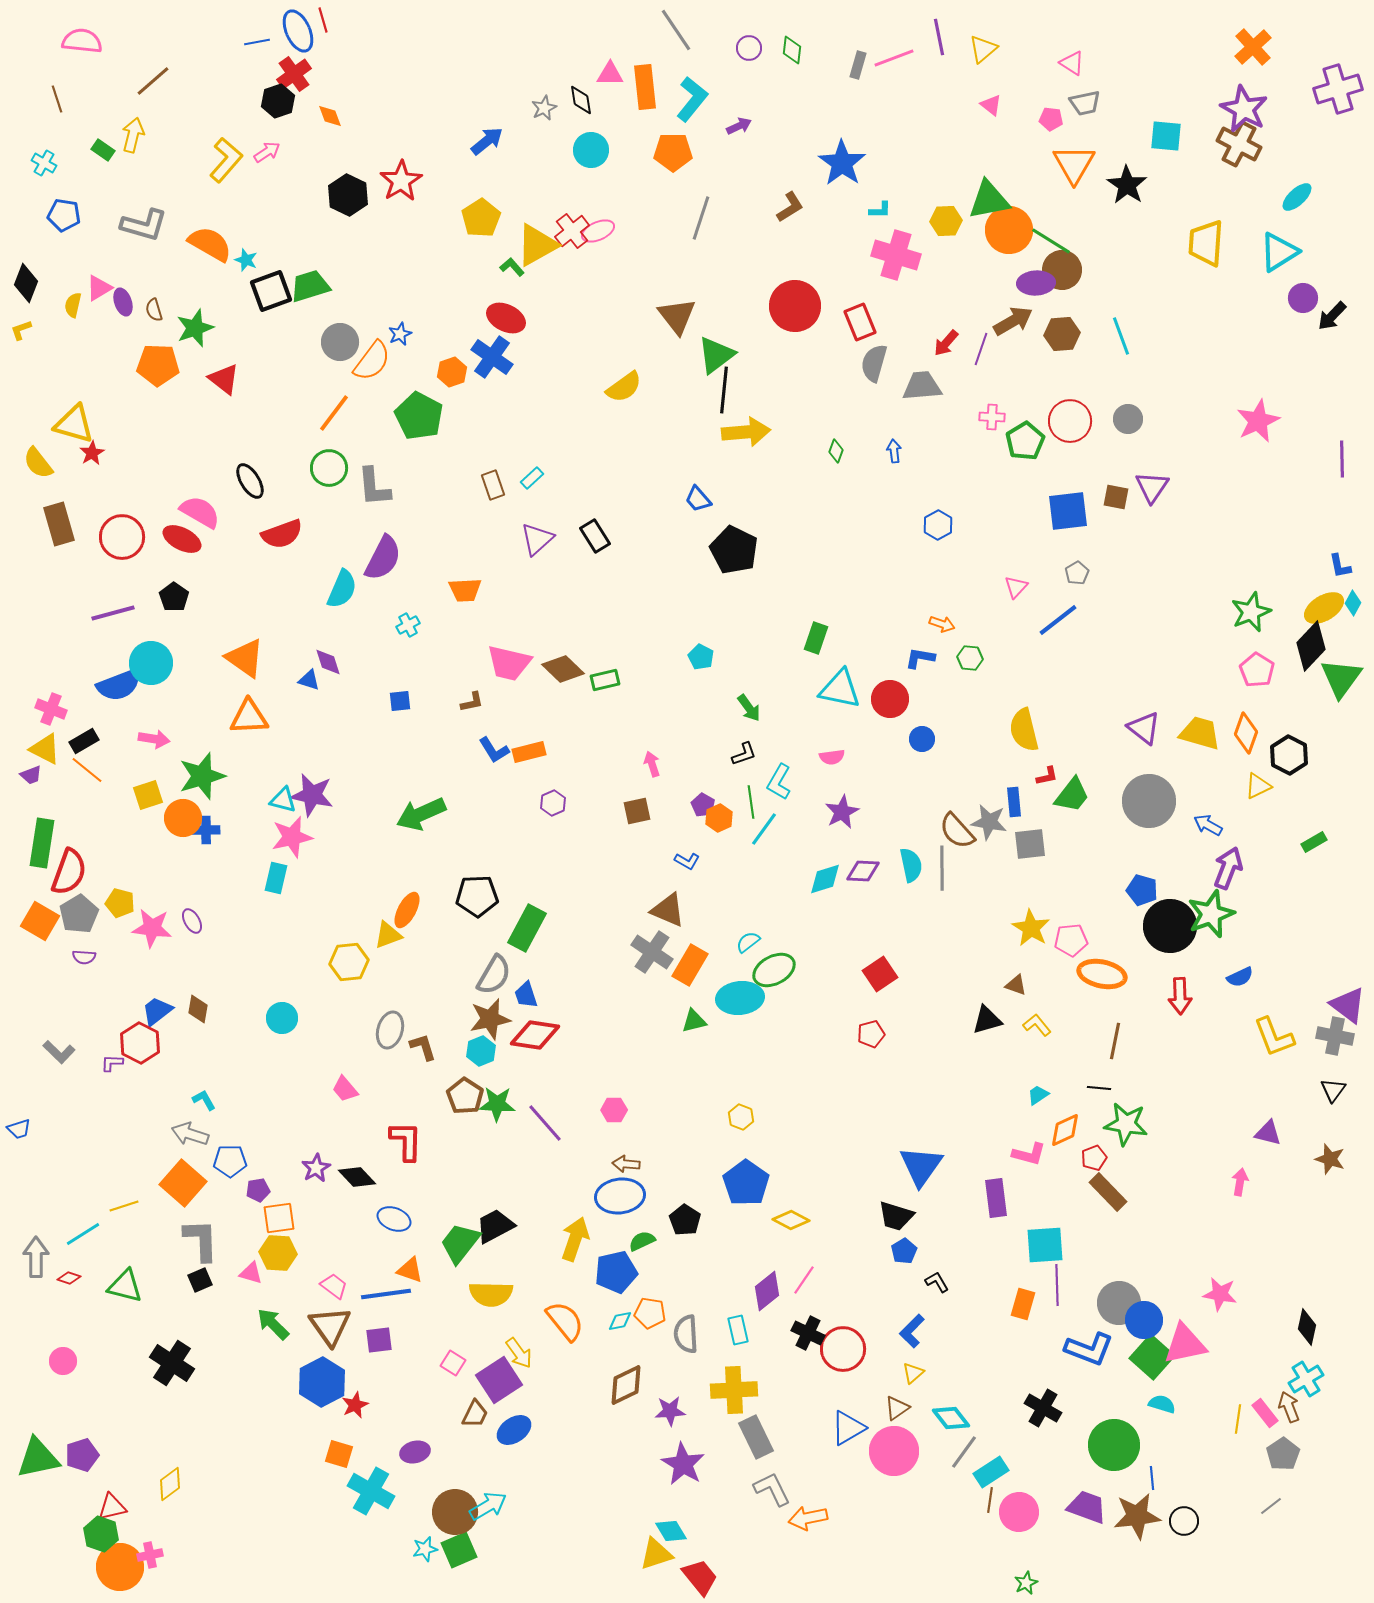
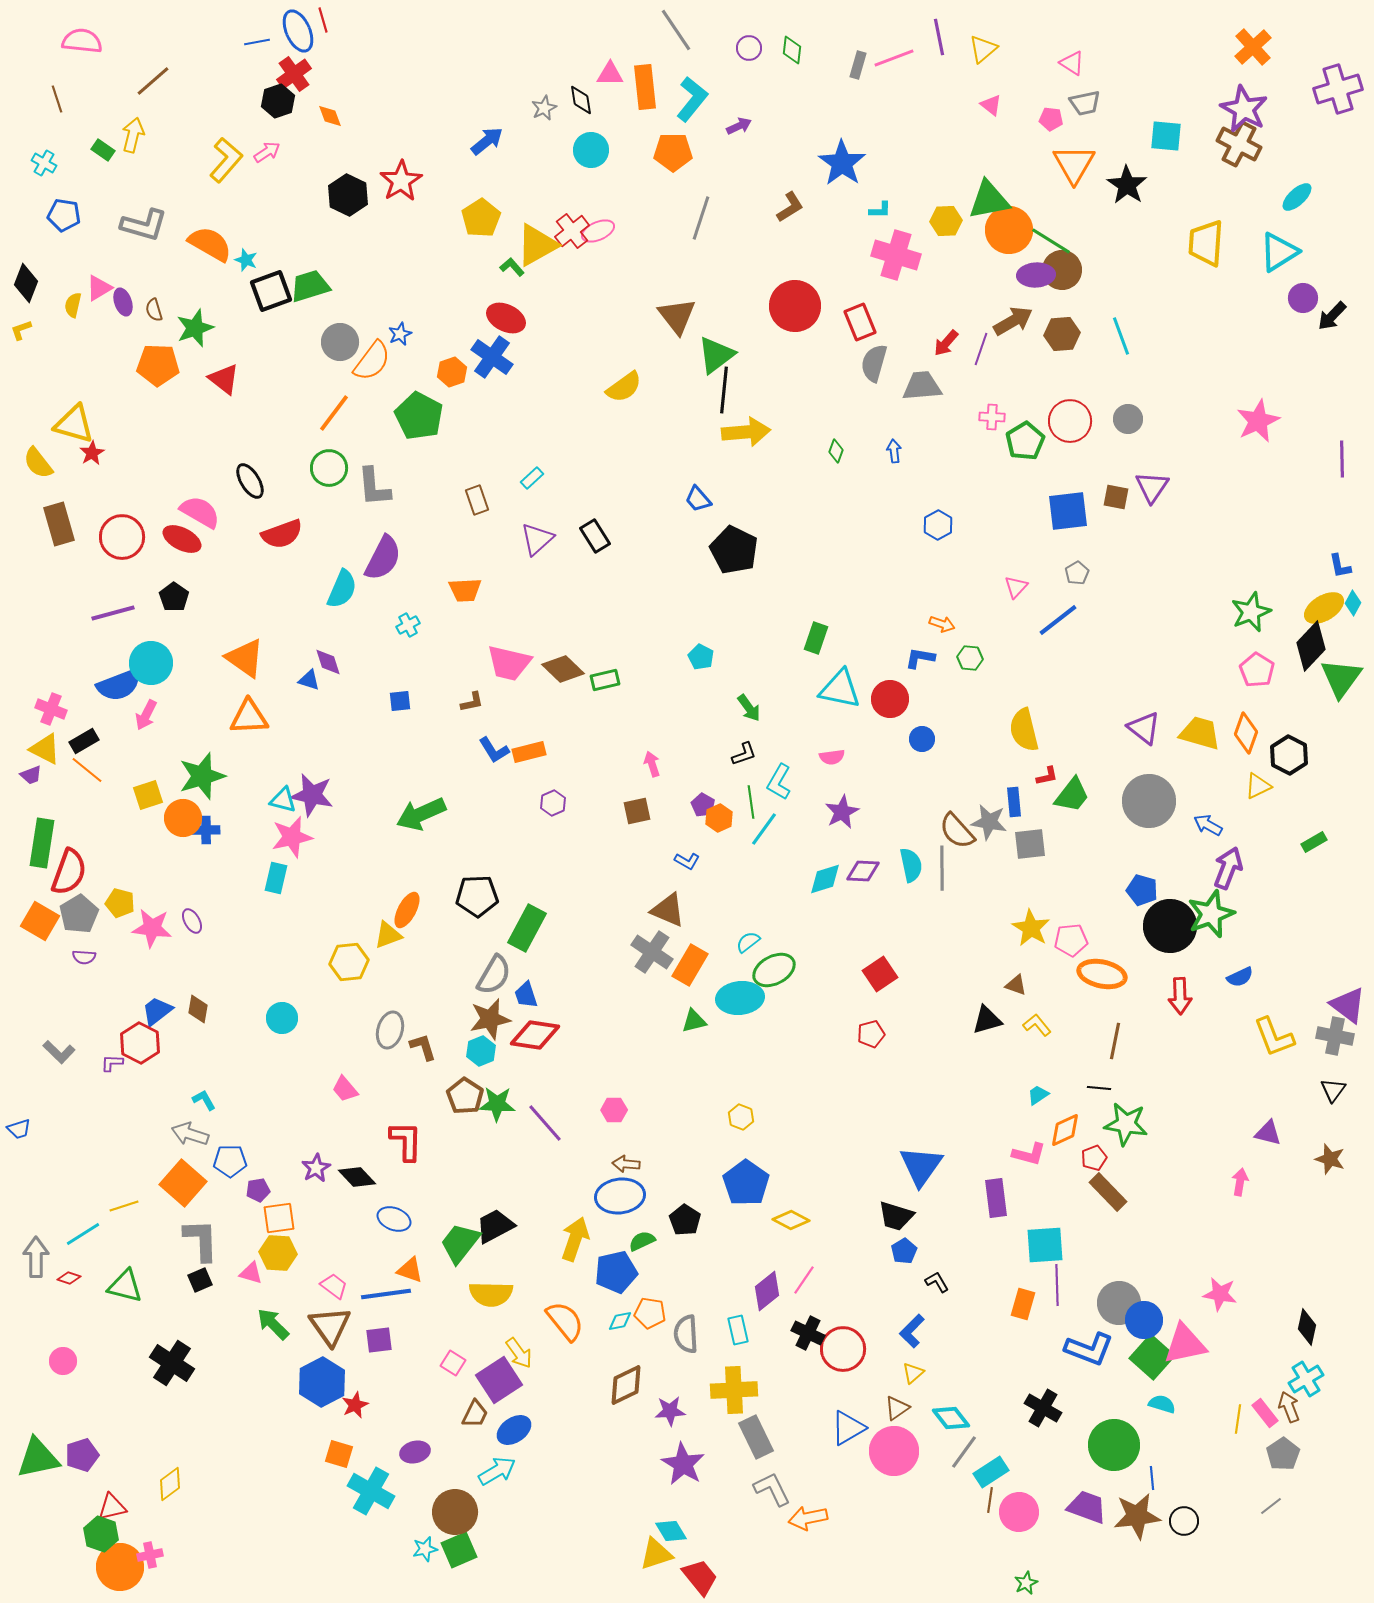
purple ellipse at (1036, 283): moved 8 px up
brown rectangle at (493, 485): moved 16 px left, 15 px down
pink arrow at (154, 739): moved 8 px left, 24 px up; rotated 108 degrees clockwise
cyan arrow at (488, 1506): moved 9 px right, 35 px up
